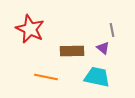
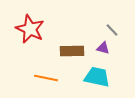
gray line: rotated 32 degrees counterclockwise
purple triangle: rotated 24 degrees counterclockwise
orange line: moved 1 px down
